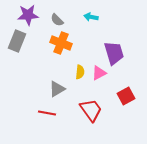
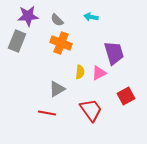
purple star: moved 1 px down
